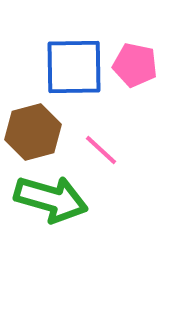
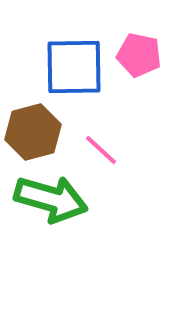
pink pentagon: moved 4 px right, 10 px up
